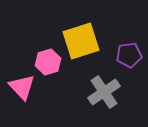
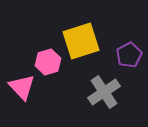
purple pentagon: rotated 20 degrees counterclockwise
